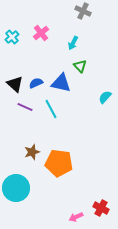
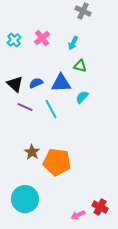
pink cross: moved 1 px right, 5 px down
cyan cross: moved 2 px right, 3 px down
green triangle: rotated 32 degrees counterclockwise
blue triangle: rotated 15 degrees counterclockwise
cyan semicircle: moved 23 px left
brown star: rotated 21 degrees counterclockwise
orange pentagon: moved 2 px left, 1 px up
cyan circle: moved 9 px right, 11 px down
red cross: moved 1 px left, 1 px up
pink arrow: moved 2 px right, 2 px up
